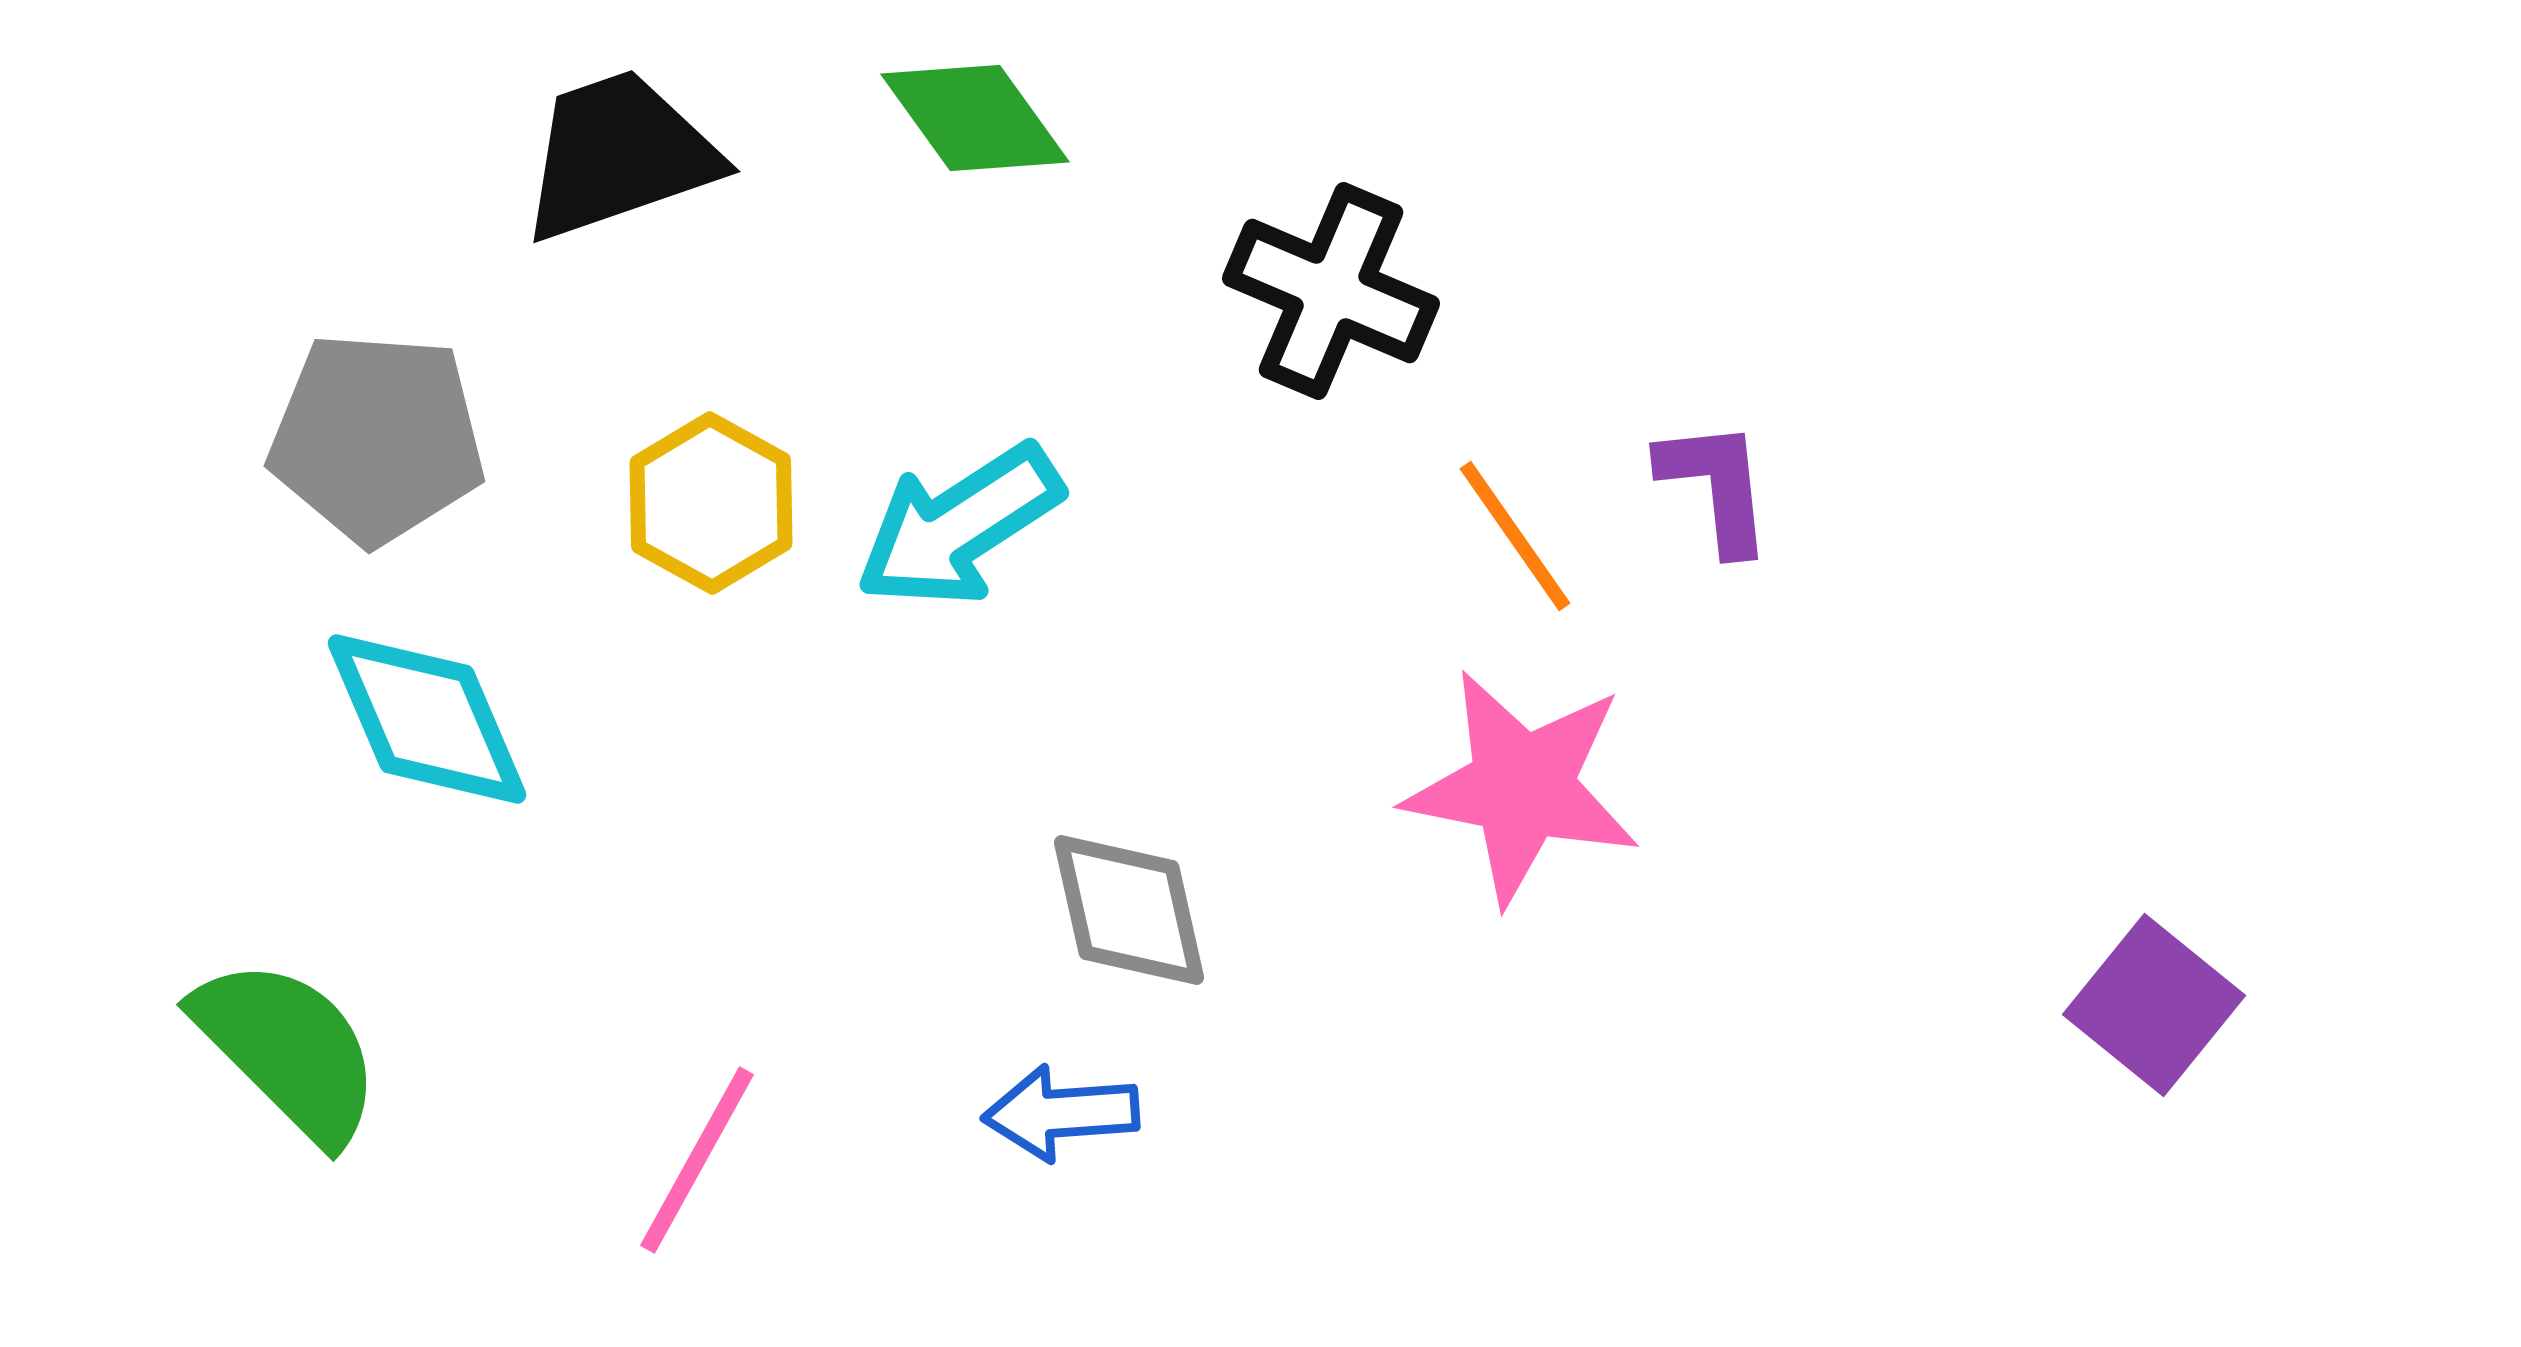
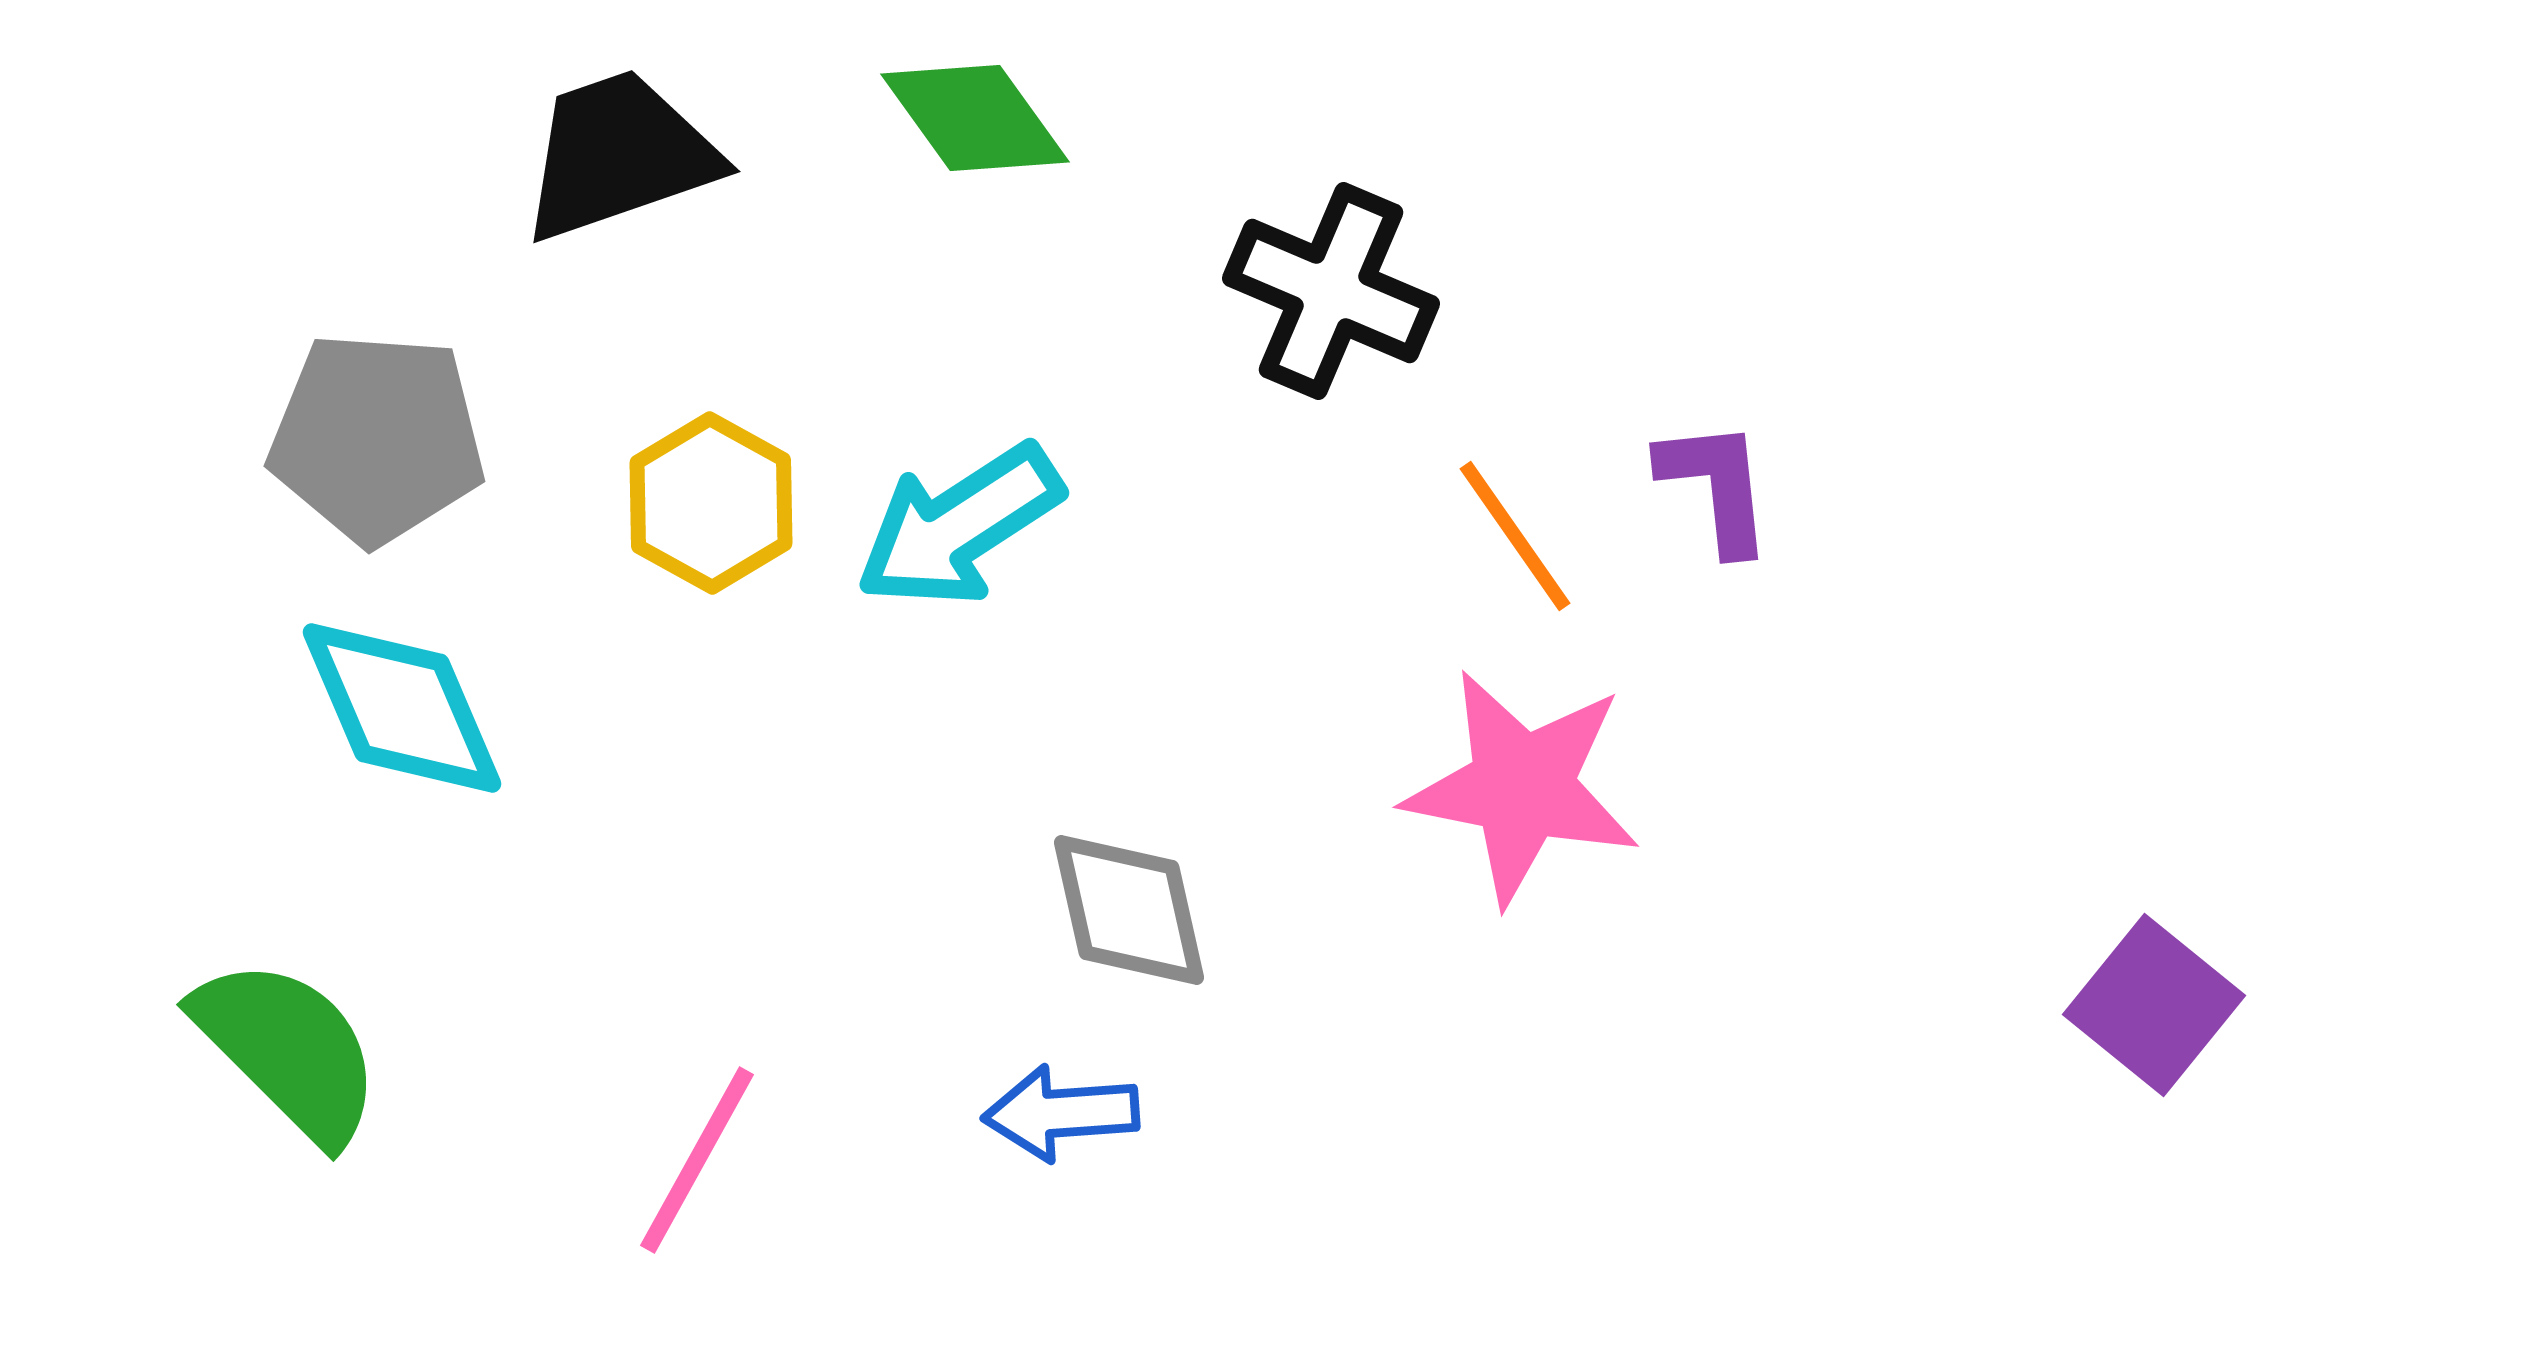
cyan diamond: moved 25 px left, 11 px up
